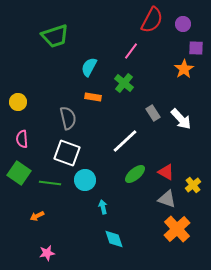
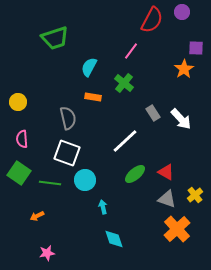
purple circle: moved 1 px left, 12 px up
green trapezoid: moved 2 px down
yellow cross: moved 2 px right, 10 px down
